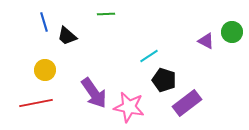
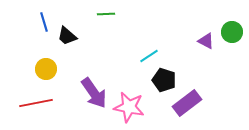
yellow circle: moved 1 px right, 1 px up
